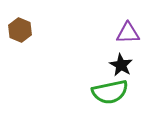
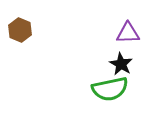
black star: moved 1 px up
green semicircle: moved 3 px up
